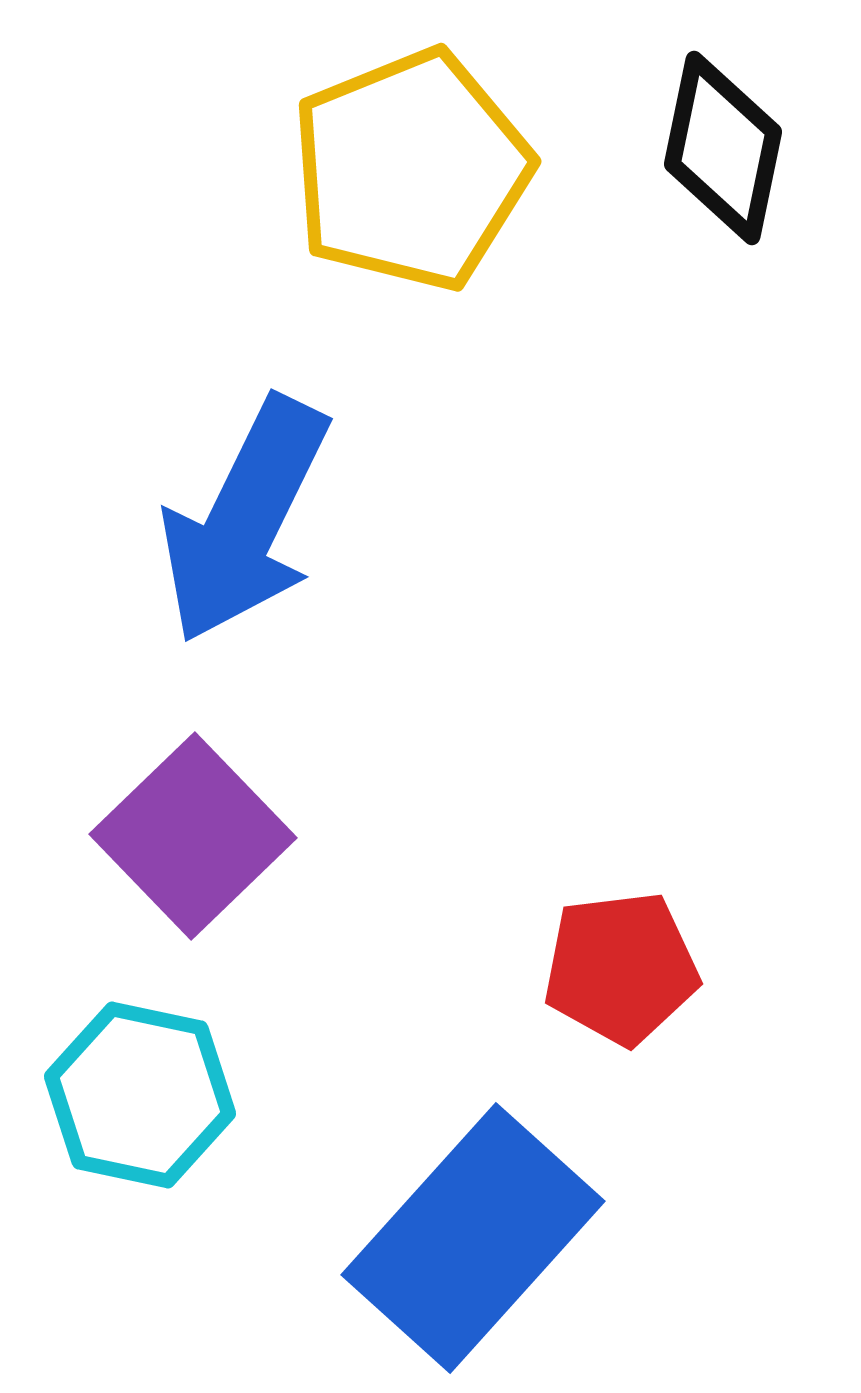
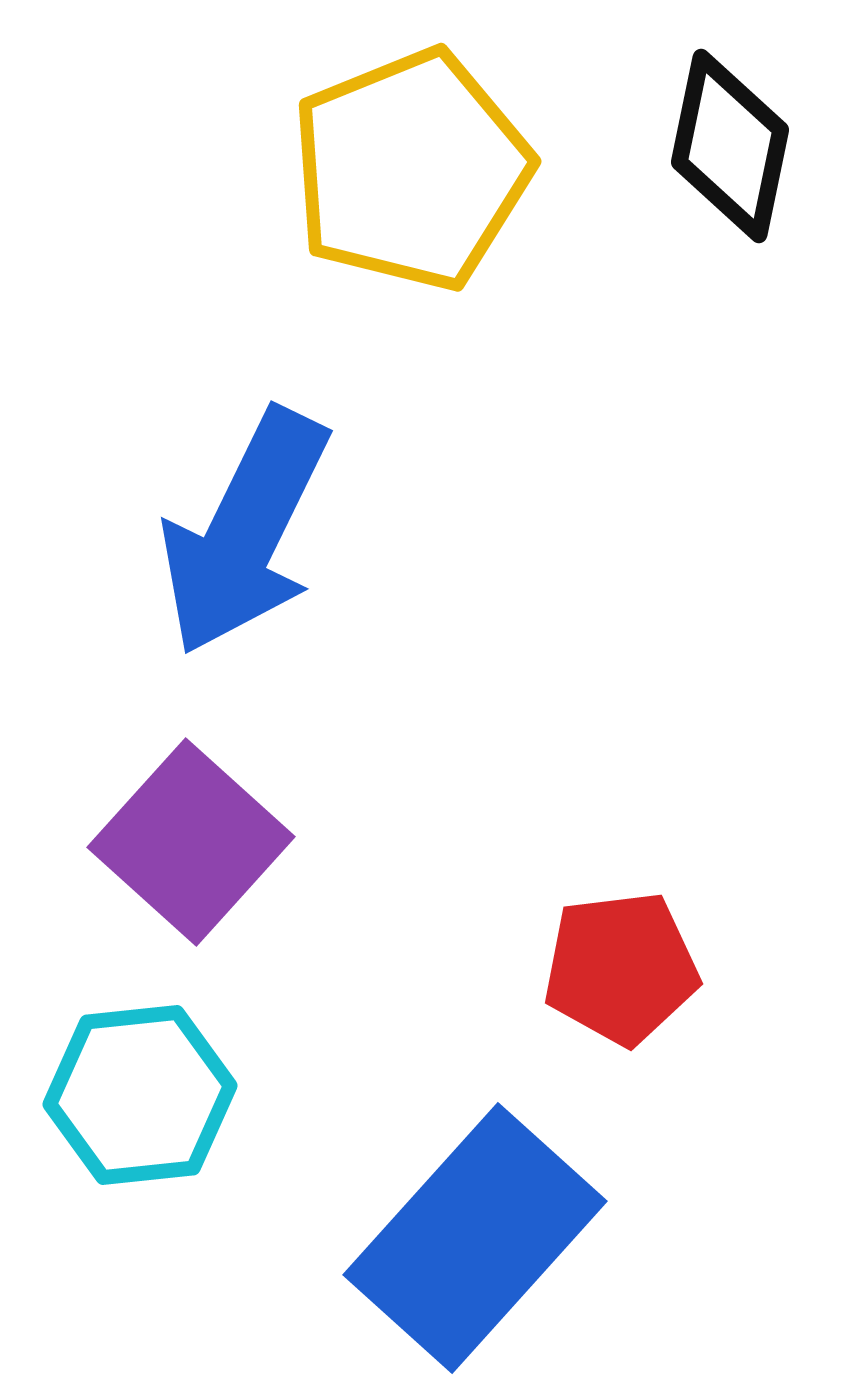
black diamond: moved 7 px right, 2 px up
blue arrow: moved 12 px down
purple square: moved 2 px left, 6 px down; rotated 4 degrees counterclockwise
cyan hexagon: rotated 18 degrees counterclockwise
blue rectangle: moved 2 px right
